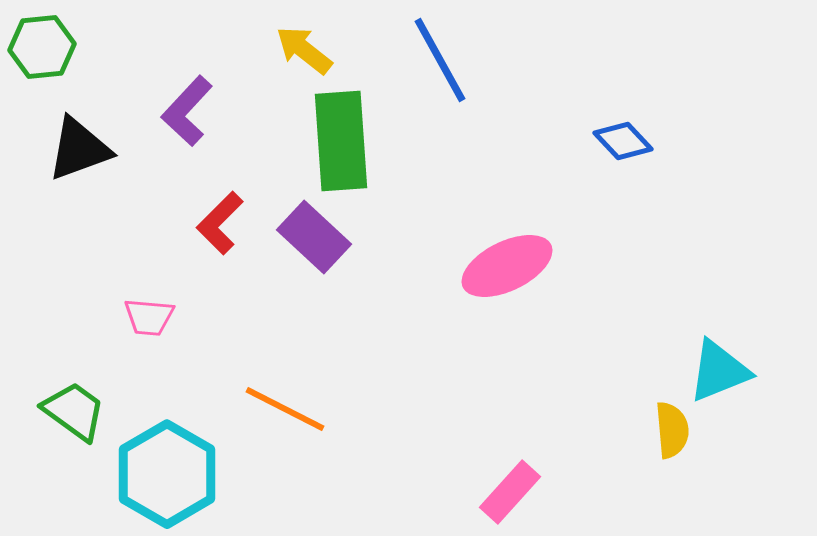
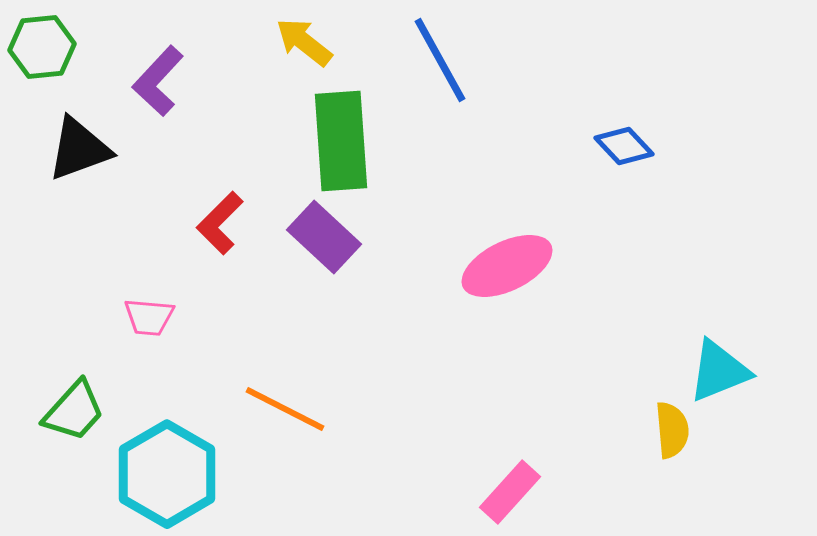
yellow arrow: moved 8 px up
purple L-shape: moved 29 px left, 30 px up
blue diamond: moved 1 px right, 5 px down
purple rectangle: moved 10 px right
green trapezoid: rotated 96 degrees clockwise
